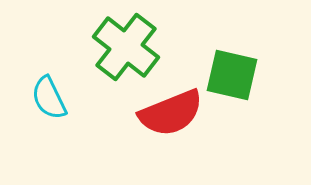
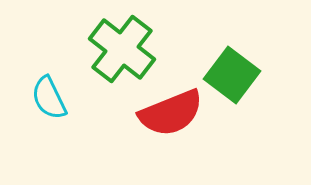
green cross: moved 4 px left, 2 px down
green square: rotated 24 degrees clockwise
